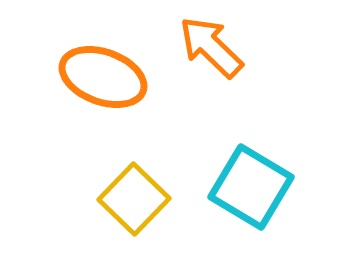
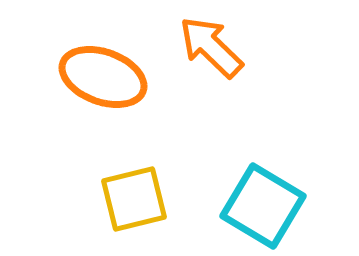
cyan square: moved 12 px right, 19 px down
yellow square: rotated 32 degrees clockwise
